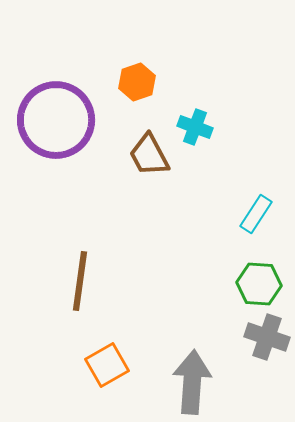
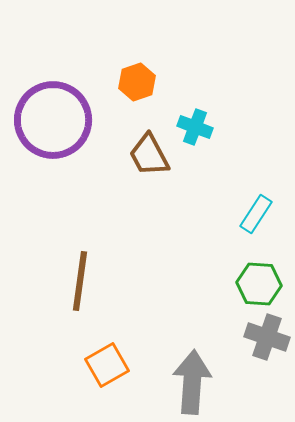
purple circle: moved 3 px left
